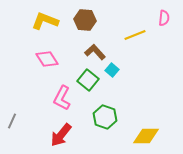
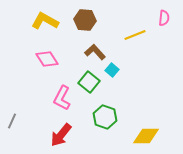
yellow L-shape: rotated 8 degrees clockwise
green square: moved 1 px right, 2 px down
